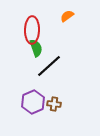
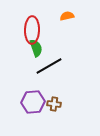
orange semicircle: rotated 24 degrees clockwise
black line: rotated 12 degrees clockwise
purple hexagon: rotated 20 degrees clockwise
